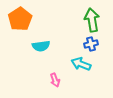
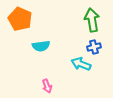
orange pentagon: rotated 15 degrees counterclockwise
blue cross: moved 3 px right, 3 px down
pink arrow: moved 8 px left, 6 px down
